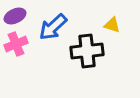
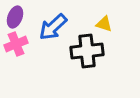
purple ellipse: moved 1 px down; rotated 45 degrees counterclockwise
yellow triangle: moved 8 px left, 1 px up
